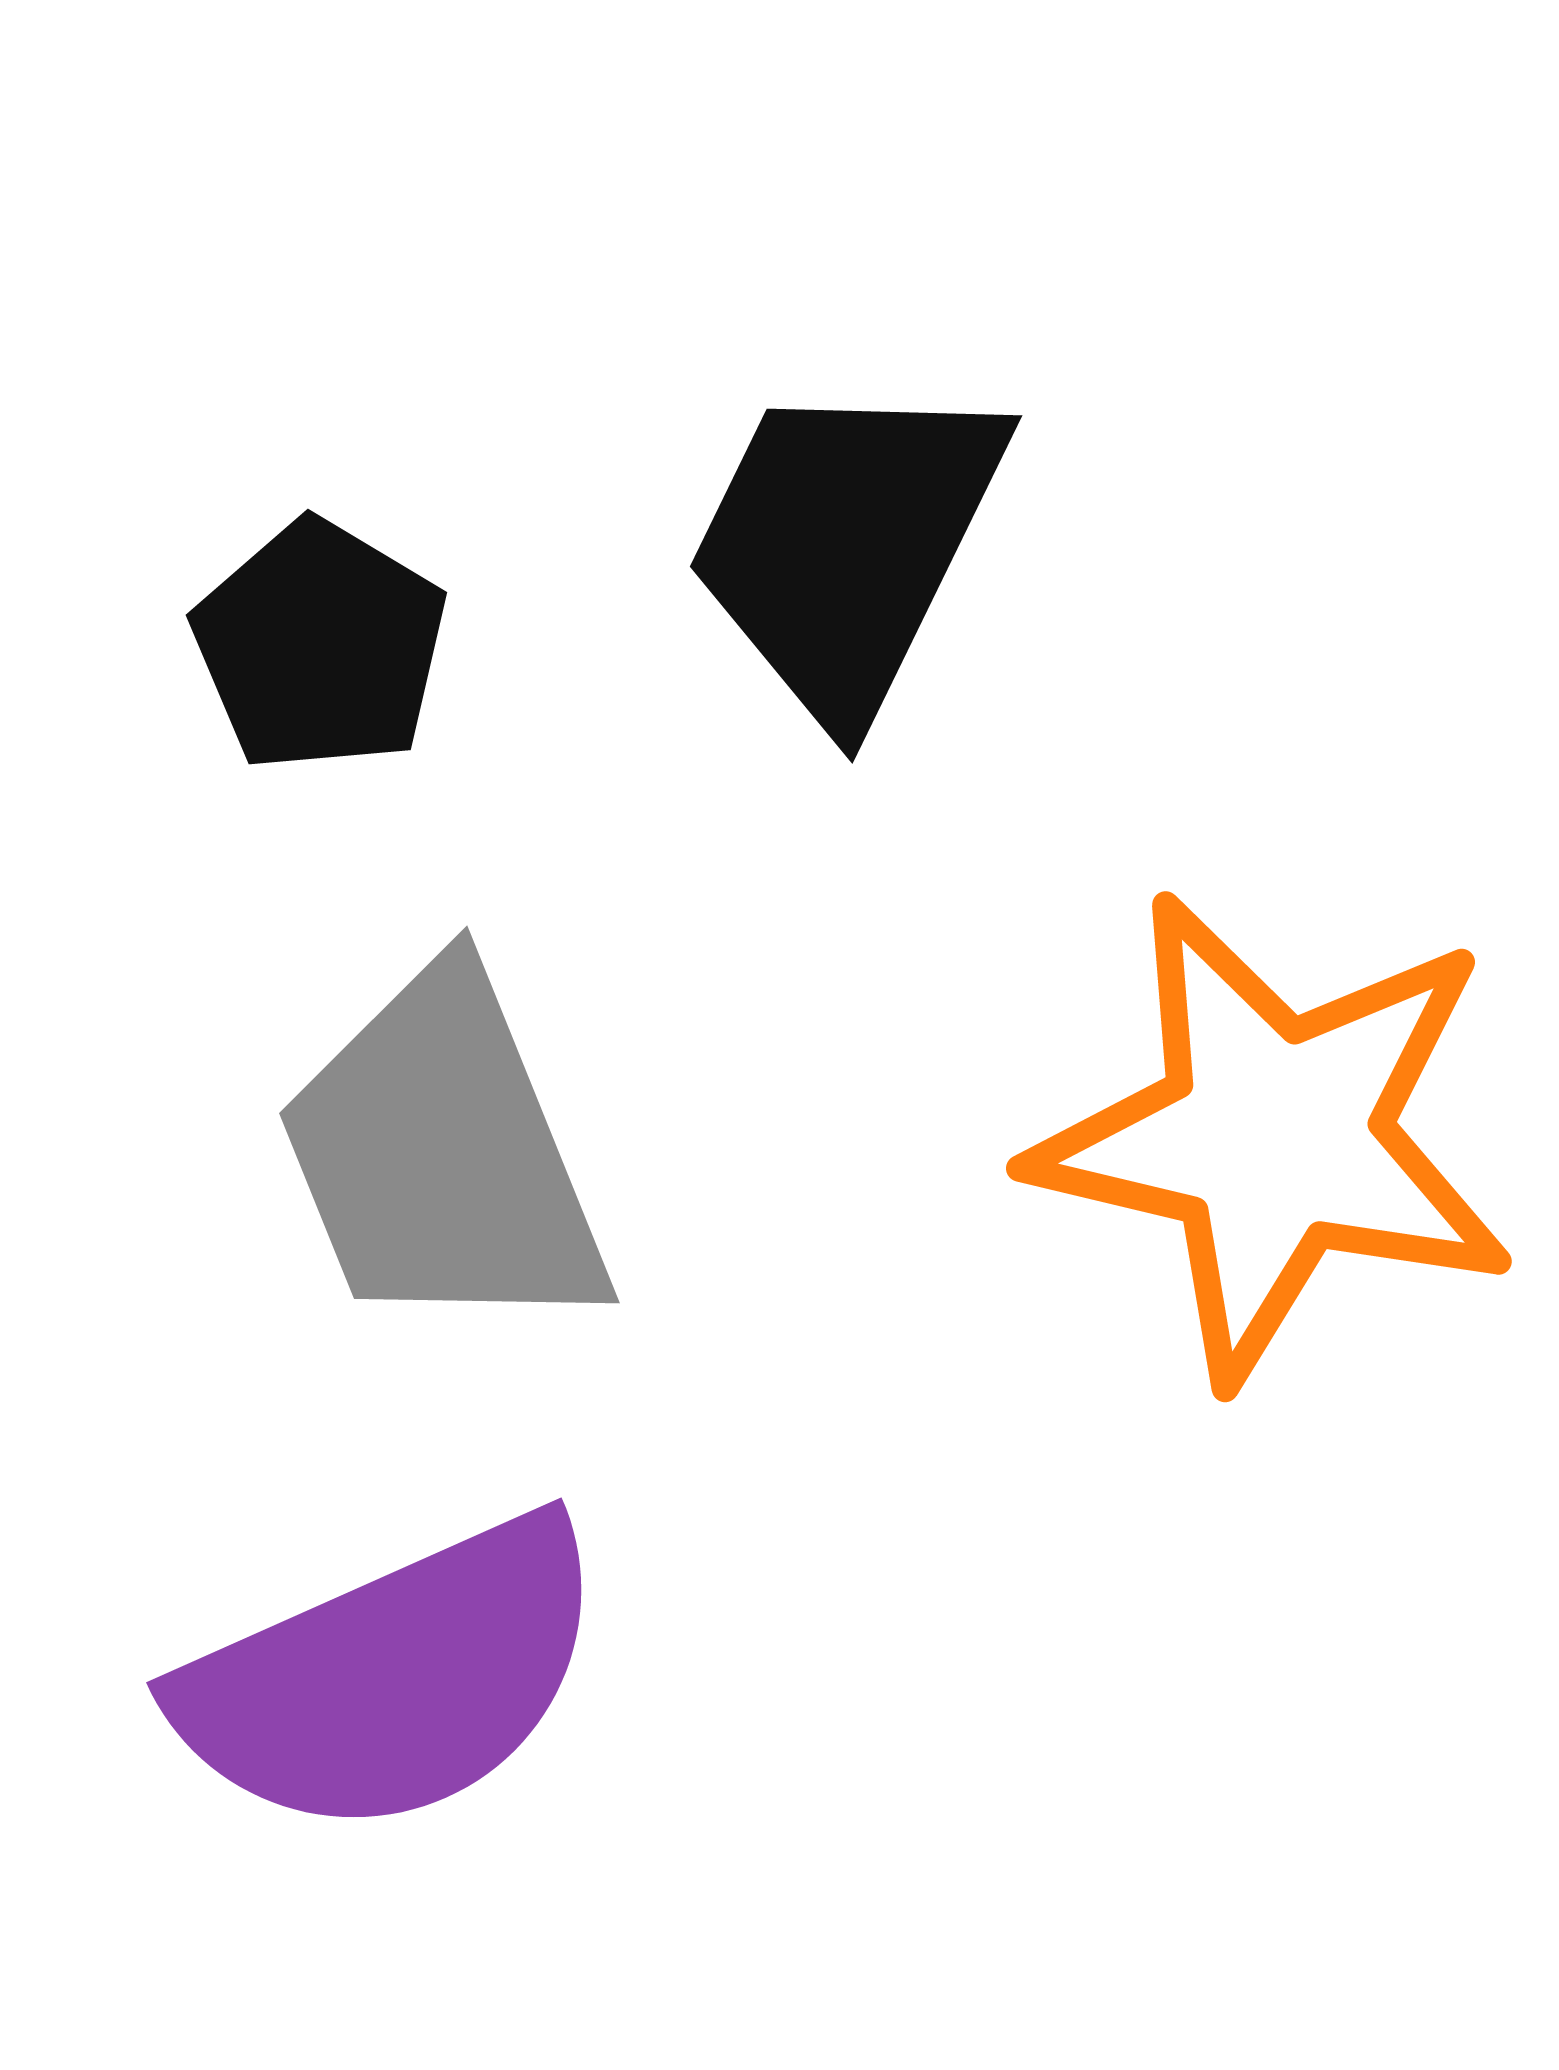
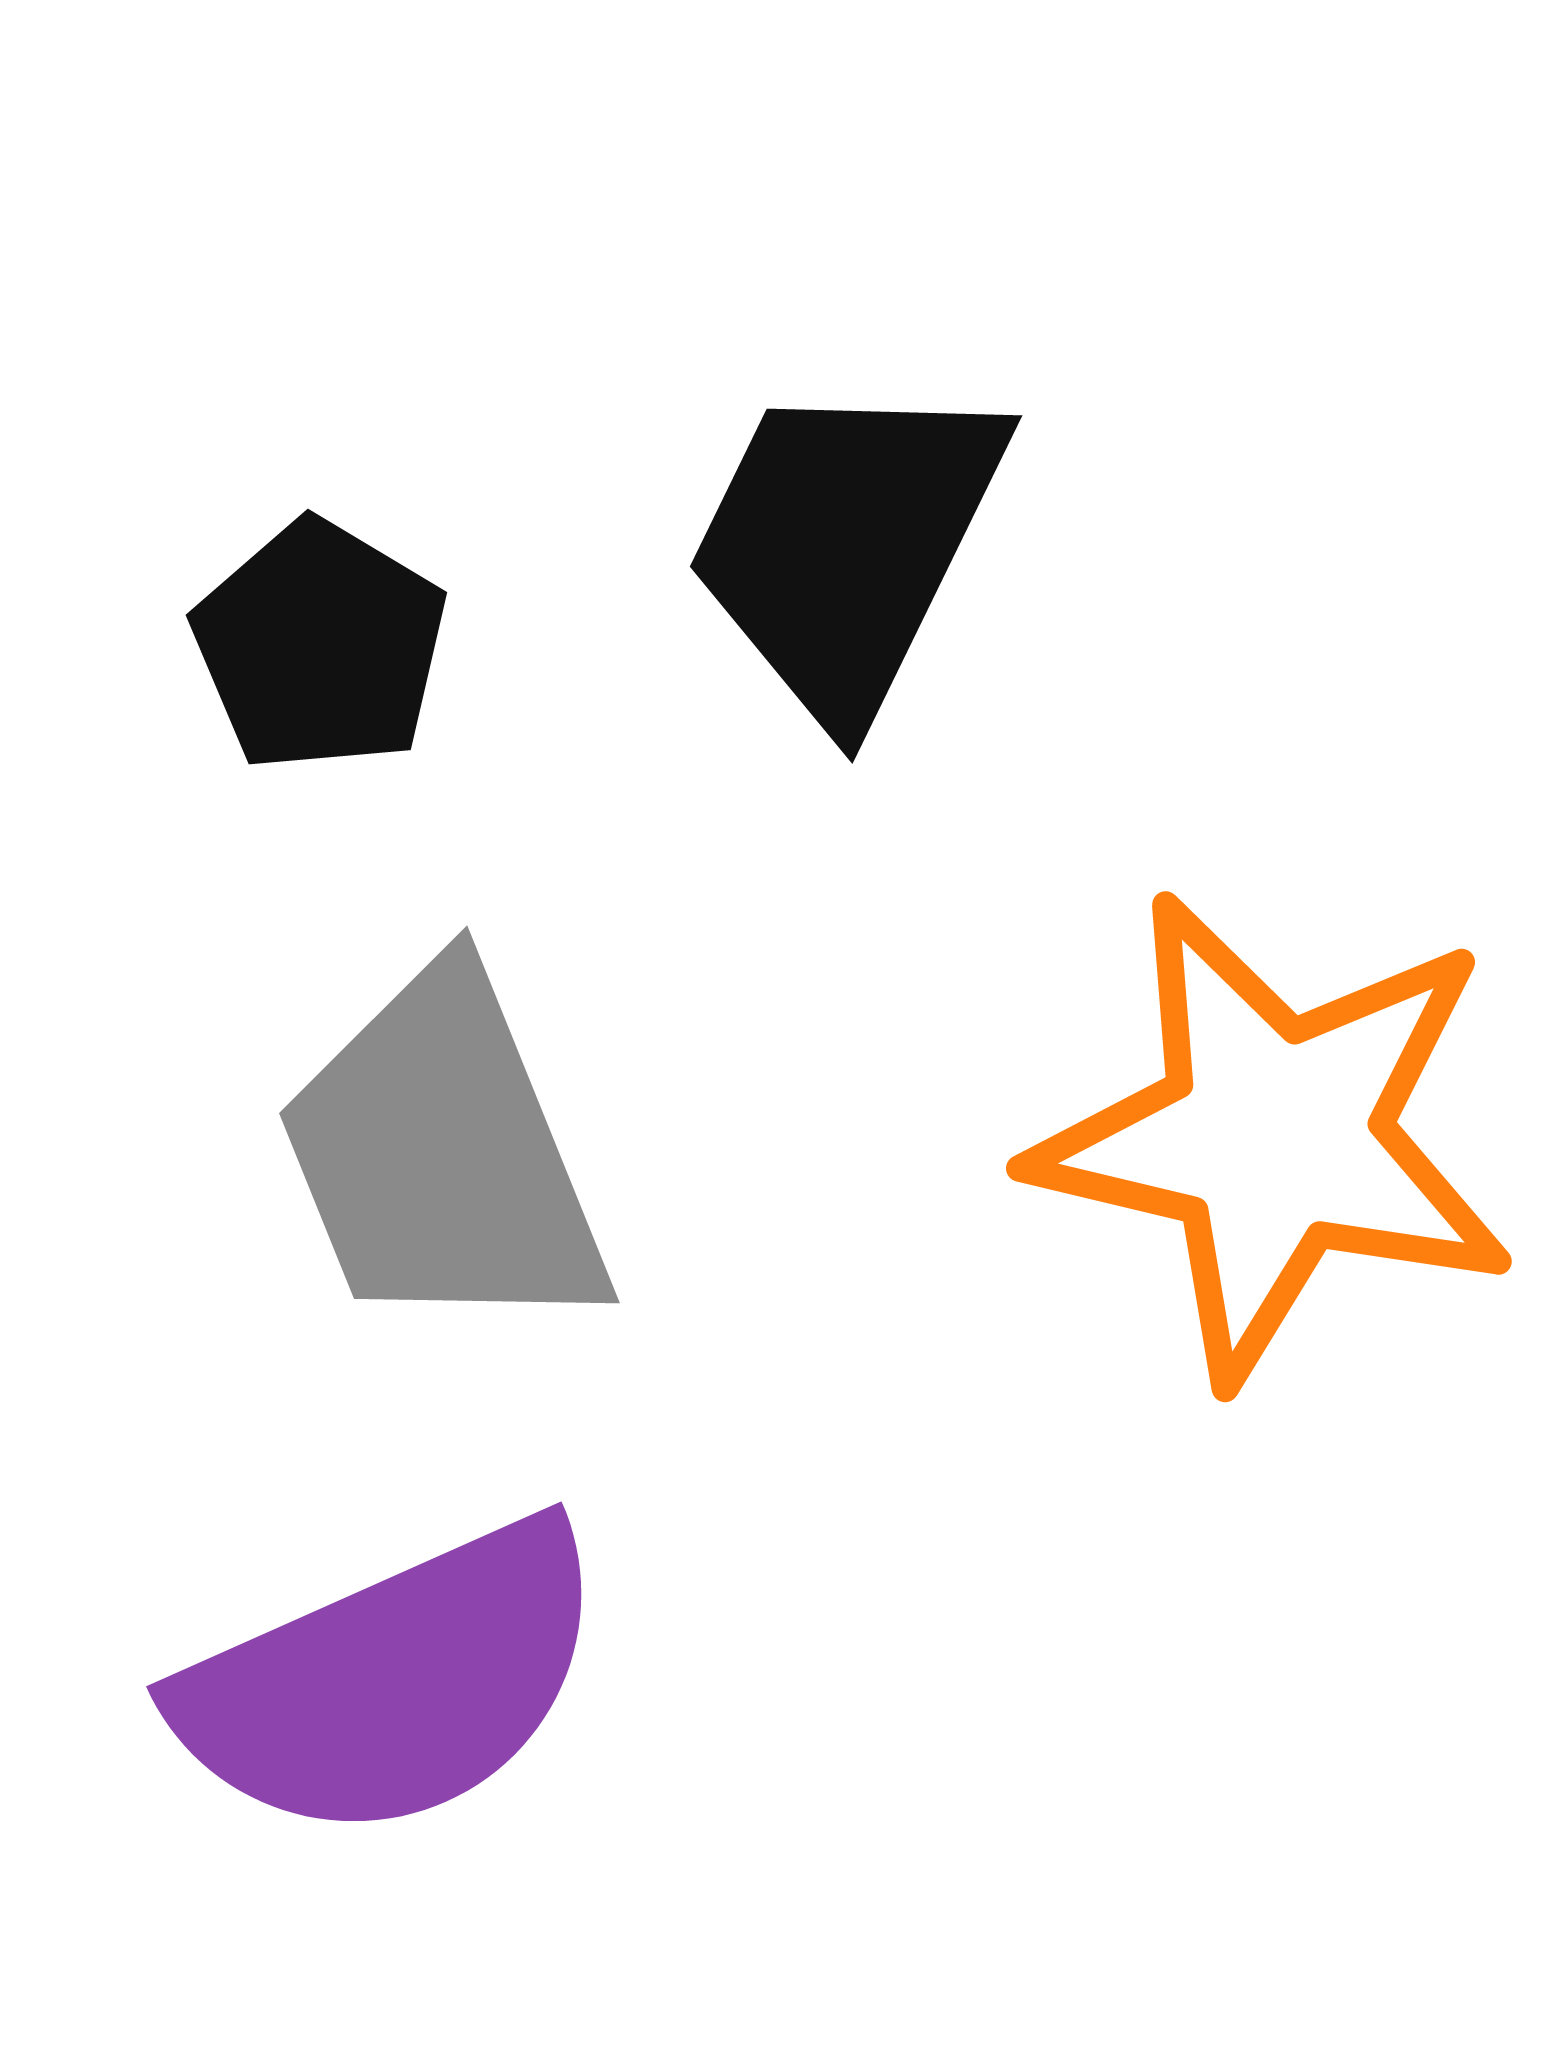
purple semicircle: moved 4 px down
